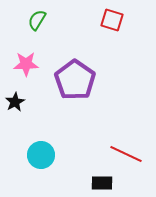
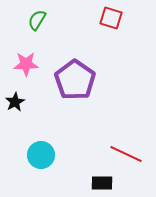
red square: moved 1 px left, 2 px up
